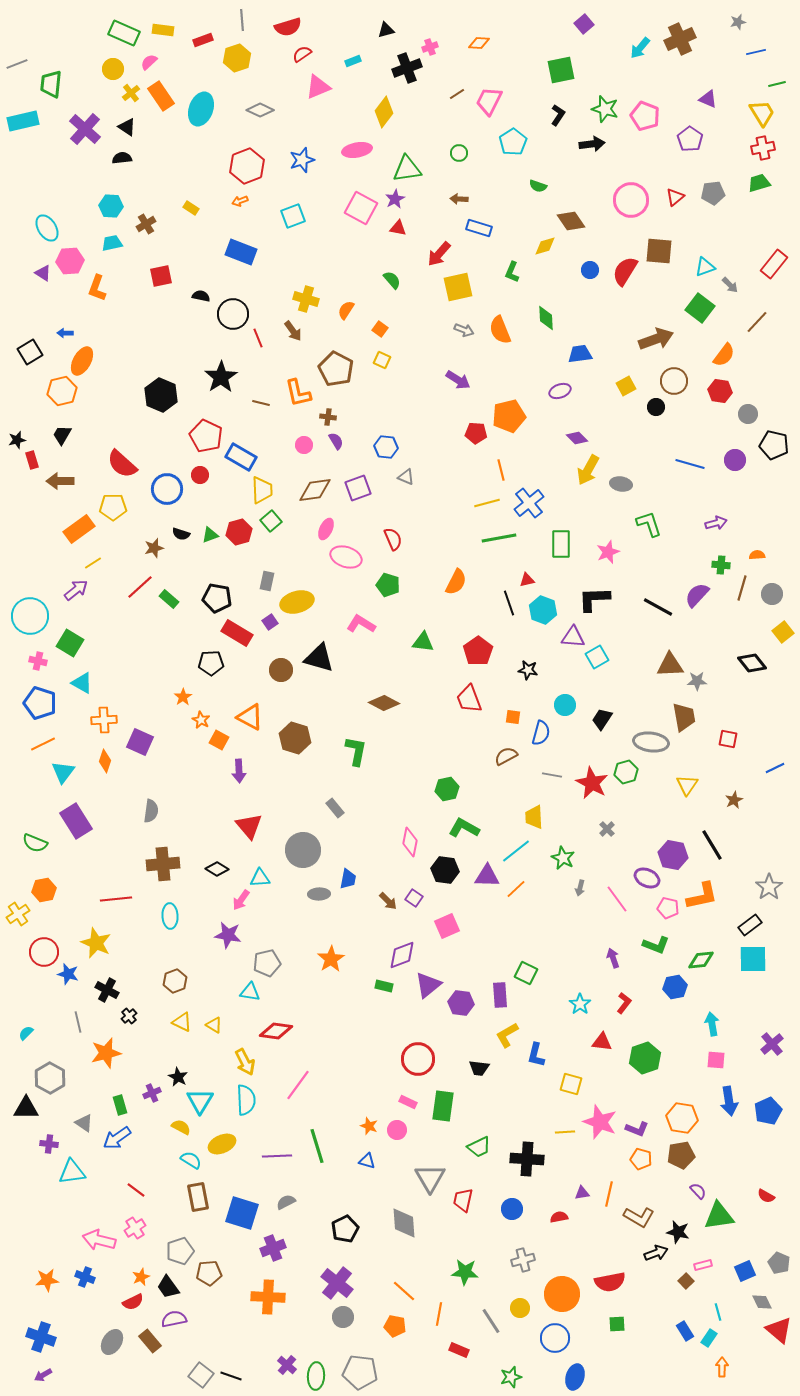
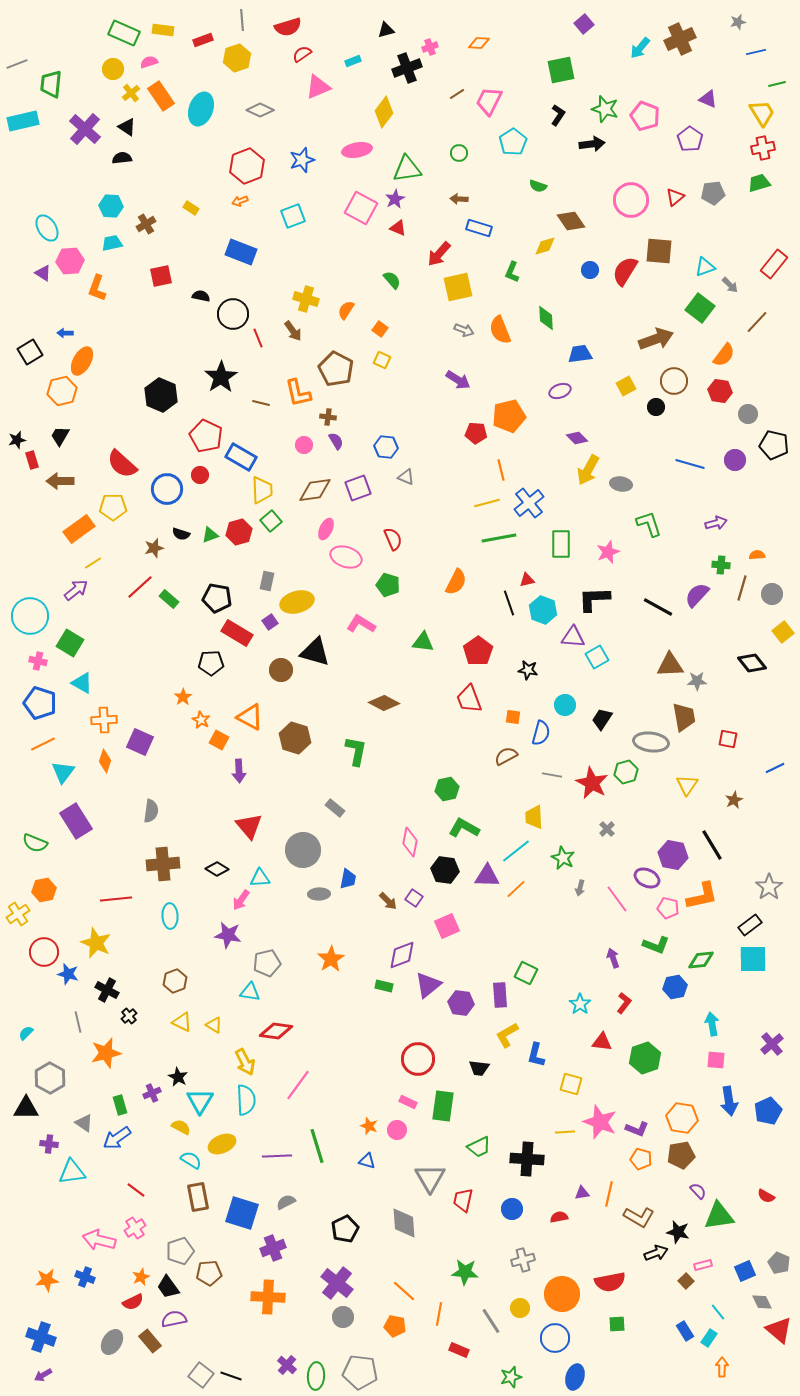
pink semicircle at (149, 62): rotated 24 degrees clockwise
red triangle at (398, 228): rotated 12 degrees clockwise
black trapezoid at (62, 435): moved 2 px left, 1 px down
black triangle at (319, 658): moved 4 px left, 6 px up
gray rectangle at (335, 808): rotated 12 degrees counterclockwise
cyan line at (718, 1312): rotated 24 degrees counterclockwise
